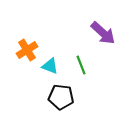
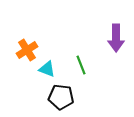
purple arrow: moved 13 px right, 5 px down; rotated 48 degrees clockwise
cyan triangle: moved 3 px left, 3 px down
